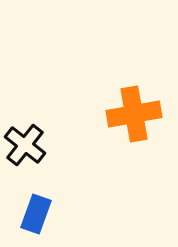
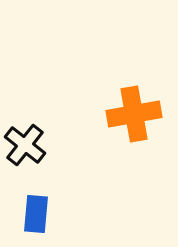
blue rectangle: rotated 15 degrees counterclockwise
